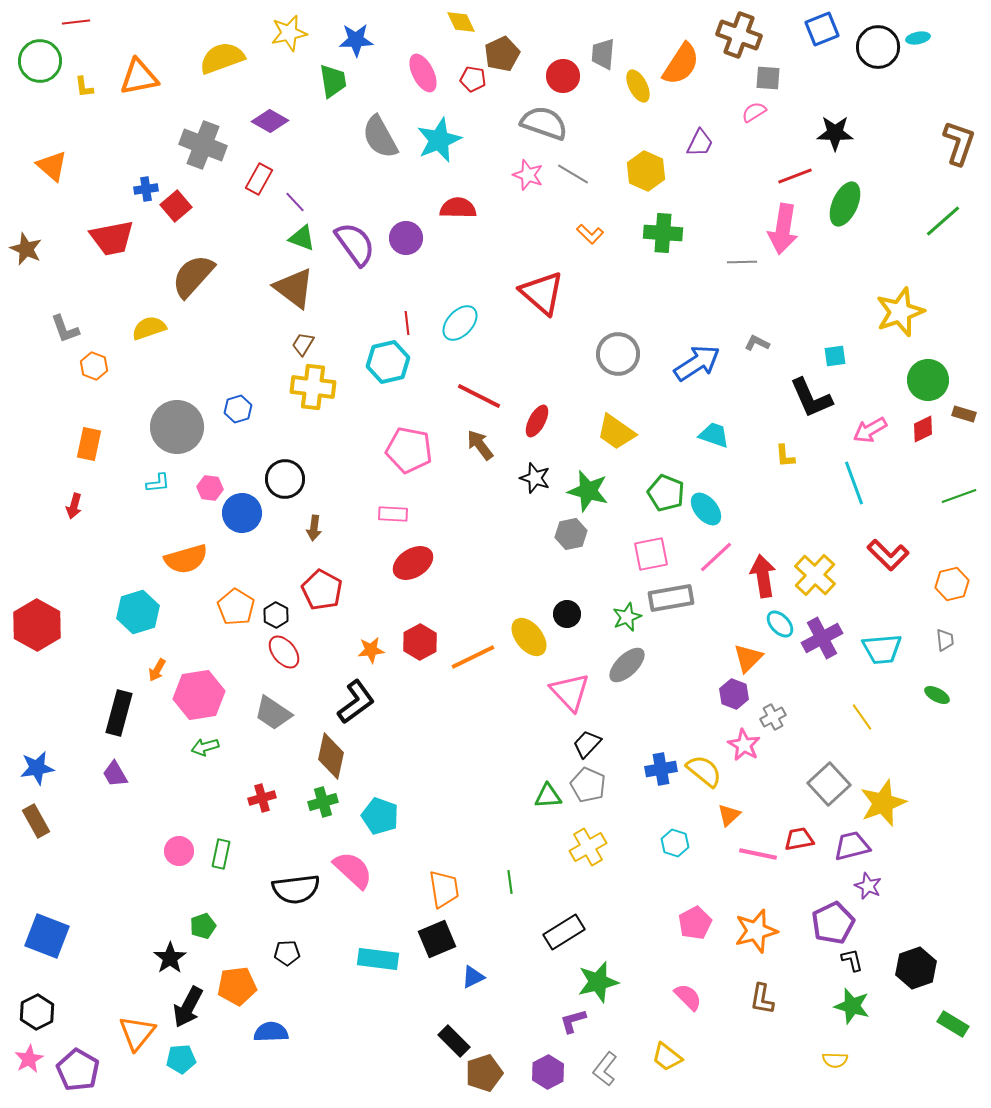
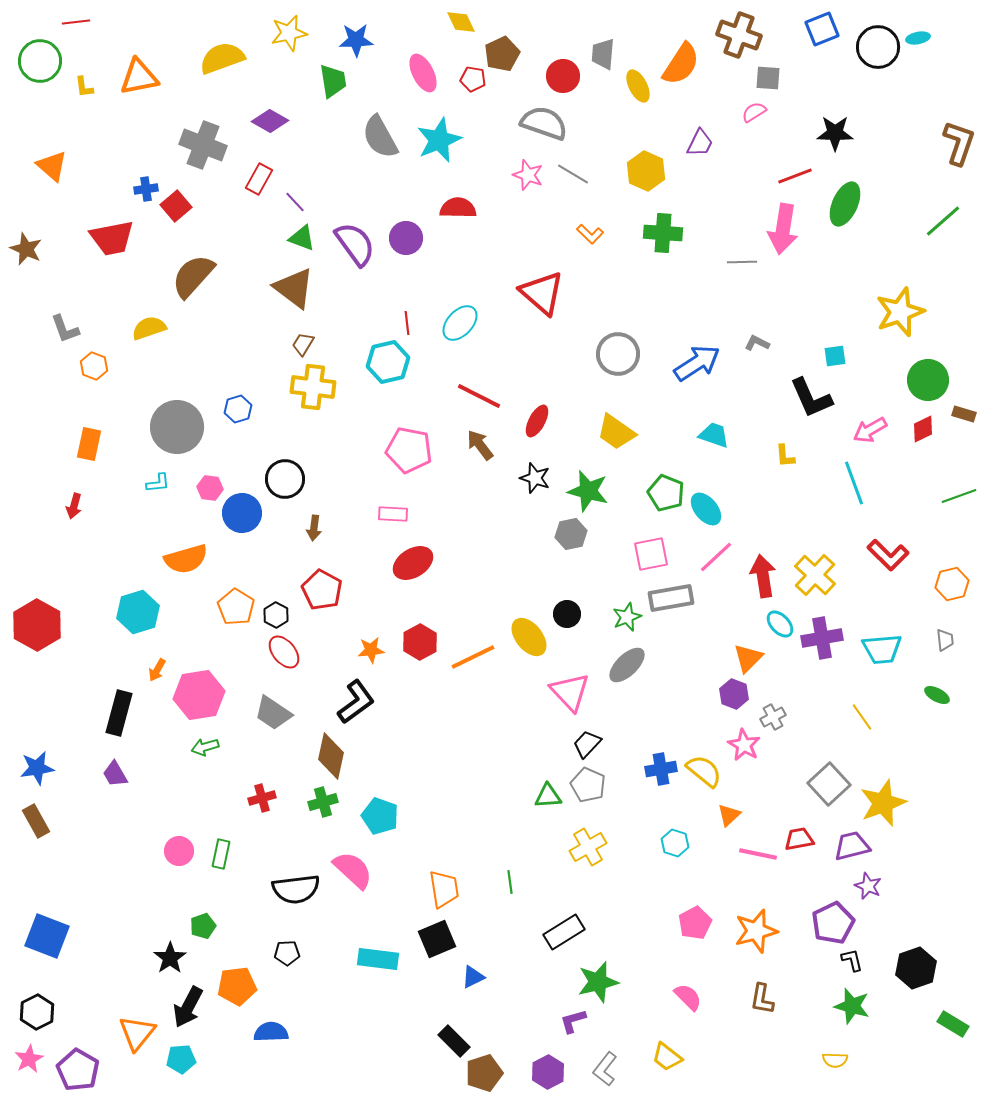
purple cross at (822, 638): rotated 18 degrees clockwise
